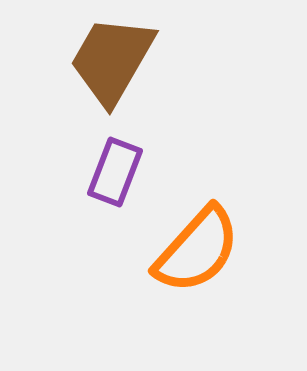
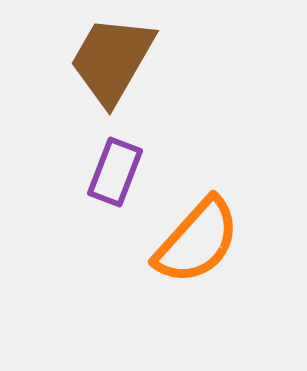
orange semicircle: moved 9 px up
